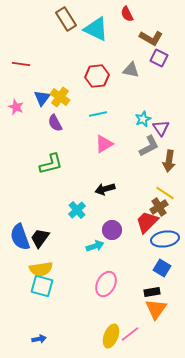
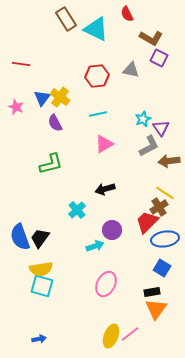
brown arrow: rotated 75 degrees clockwise
